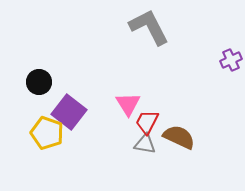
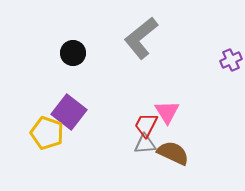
gray L-shape: moved 8 px left, 11 px down; rotated 102 degrees counterclockwise
black circle: moved 34 px right, 29 px up
pink triangle: moved 39 px right, 8 px down
red trapezoid: moved 1 px left, 3 px down
brown semicircle: moved 6 px left, 16 px down
gray triangle: rotated 15 degrees counterclockwise
